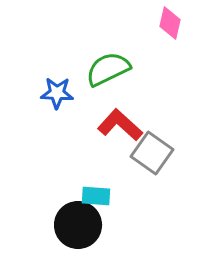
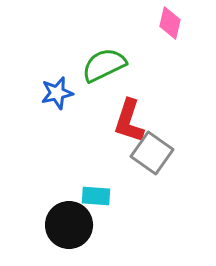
green semicircle: moved 4 px left, 4 px up
blue star: rotated 16 degrees counterclockwise
red L-shape: moved 9 px right, 4 px up; rotated 114 degrees counterclockwise
black circle: moved 9 px left
